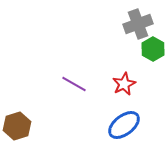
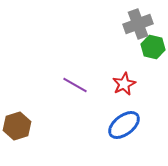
green hexagon: moved 2 px up; rotated 15 degrees counterclockwise
purple line: moved 1 px right, 1 px down
